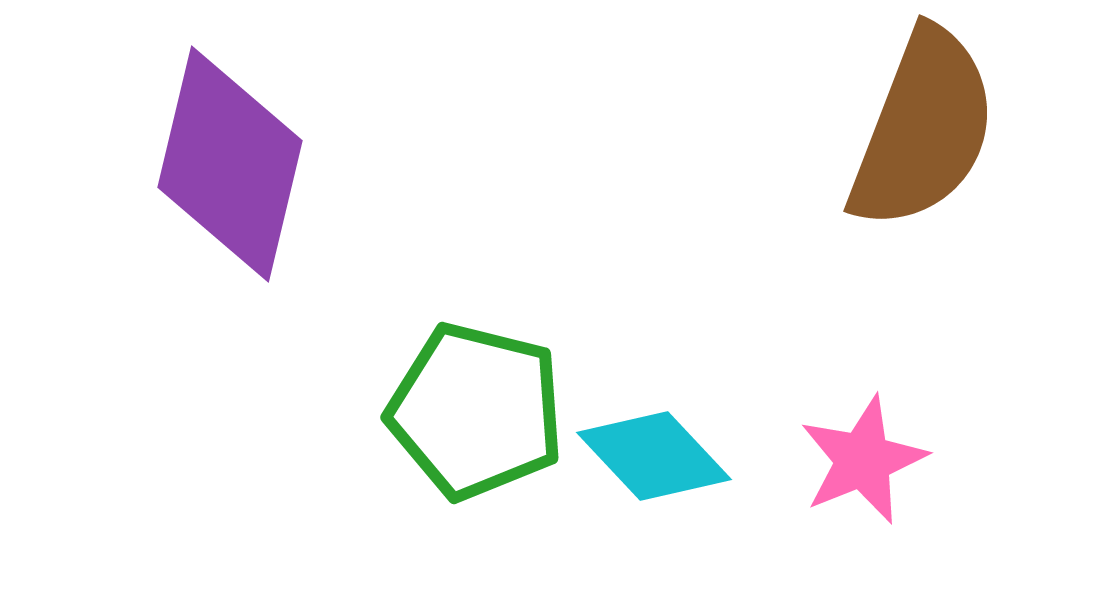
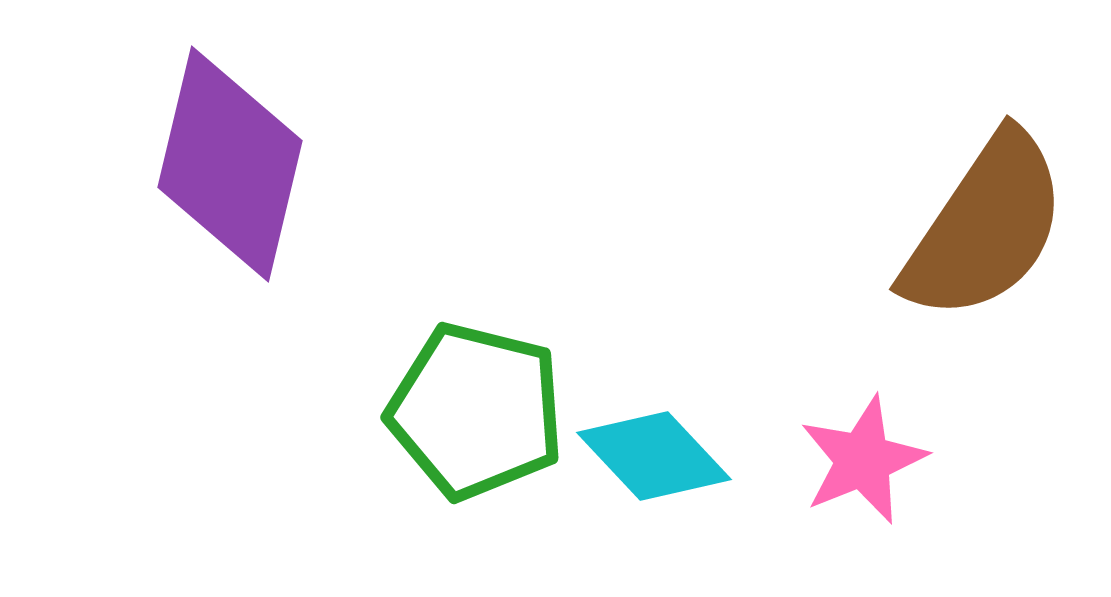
brown semicircle: moved 62 px right, 98 px down; rotated 13 degrees clockwise
